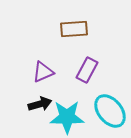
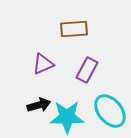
purple triangle: moved 8 px up
black arrow: moved 1 px left, 1 px down
